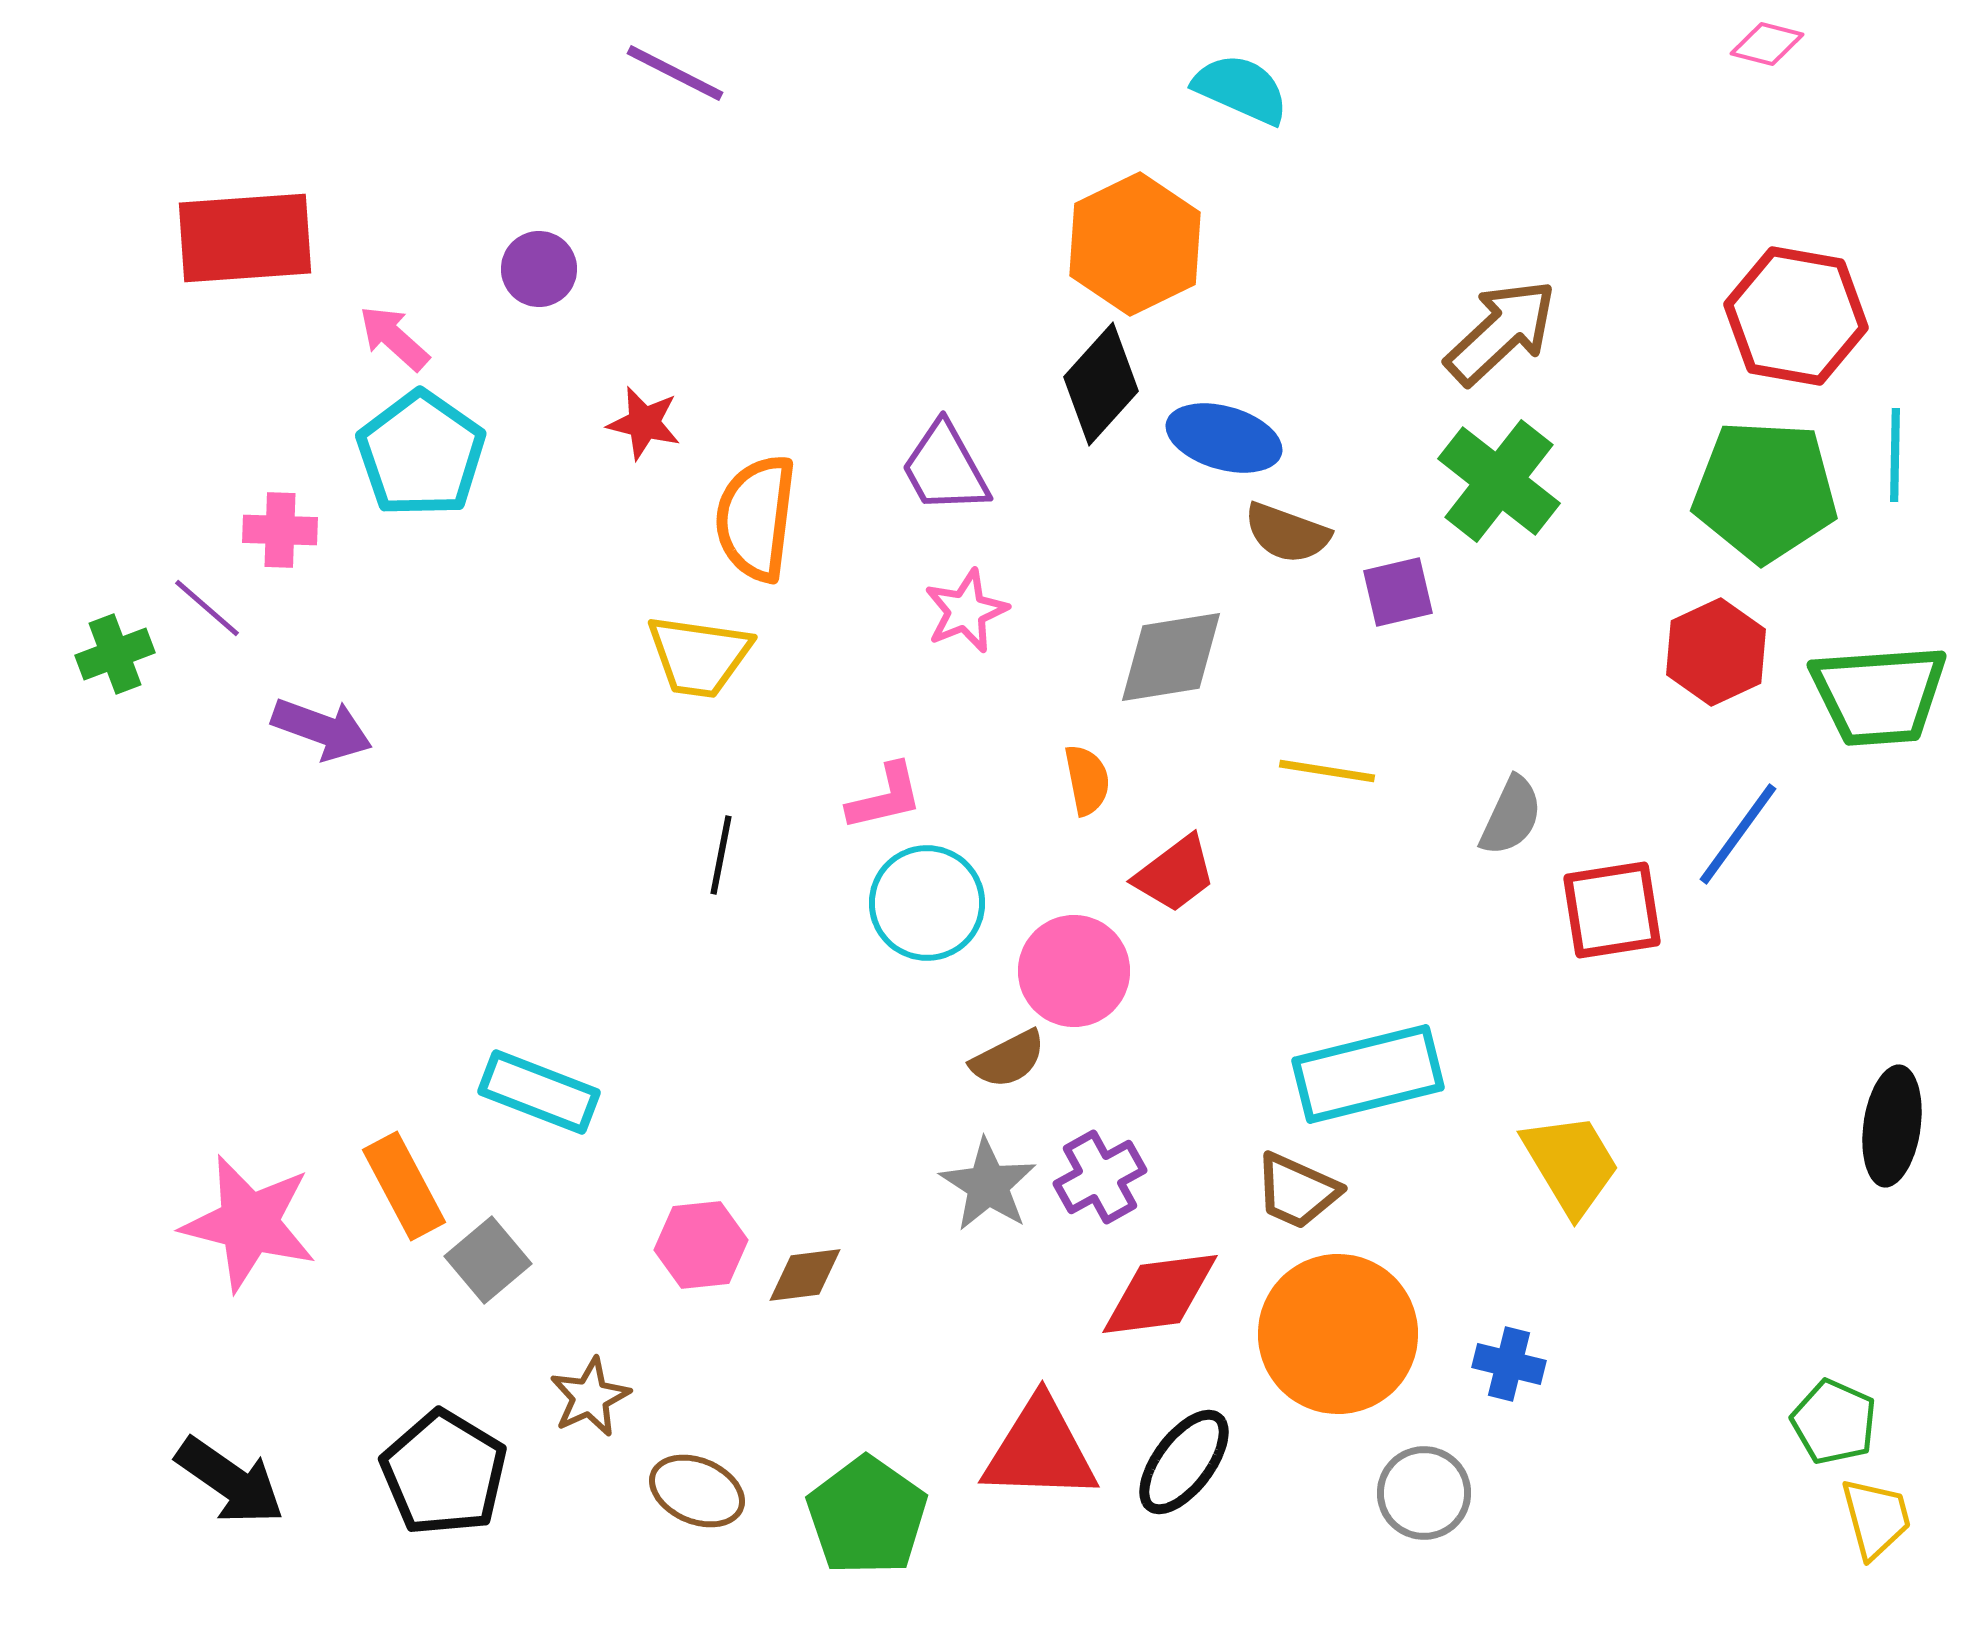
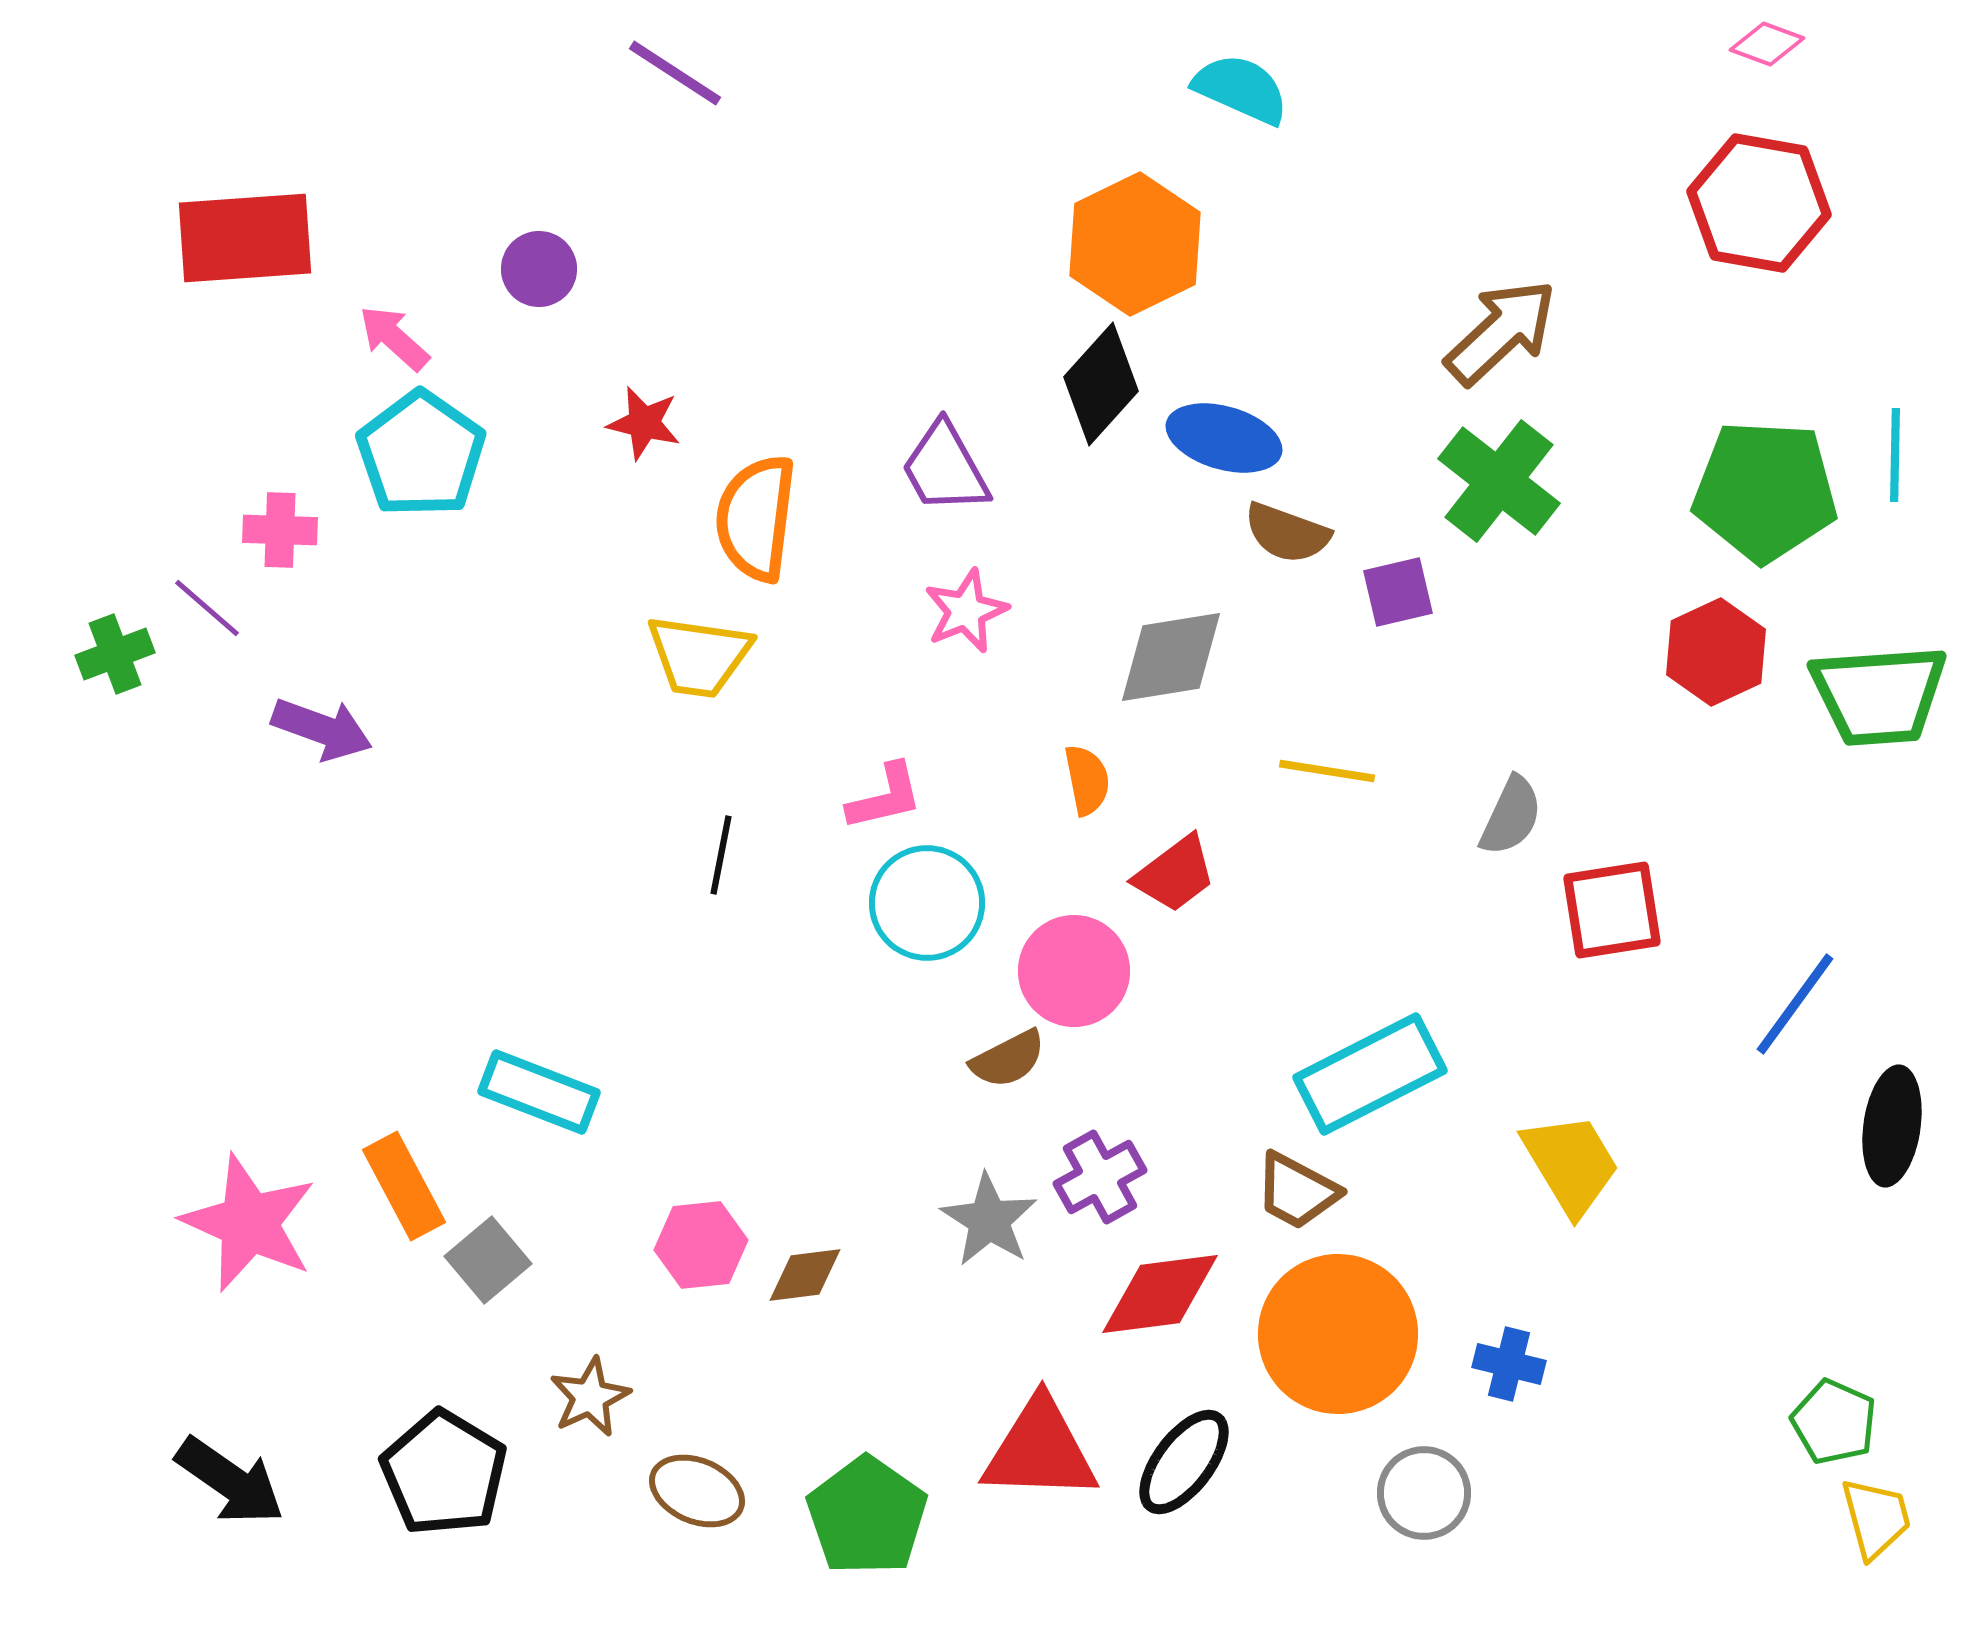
pink diamond at (1767, 44): rotated 6 degrees clockwise
purple line at (675, 73): rotated 6 degrees clockwise
red hexagon at (1796, 316): moved 37 px left, 113 px up
blue line at (1738, 834): moved 57 px right, 170 px down
cyan rectangle at (1368, 1074): moved 2 px right; rotated 13 degrees counterclockwise
gray star at (988, 1185): moved 1 px right, 35 px down
brown trapezoid at (1297, 1191): rotated 4 degrees clockwise
pink star at (249, 1223): rotated 10 degrees clockwise
